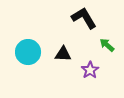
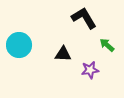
cyan circle: moved 9 px left, 7 px up
purple star: rotated 24 degrees clockwise
